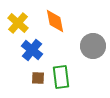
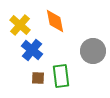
yellow cross: moved 2 px right, 2 px down
gray circle: moved 5 px down
green rectangle: moved 1 px up
